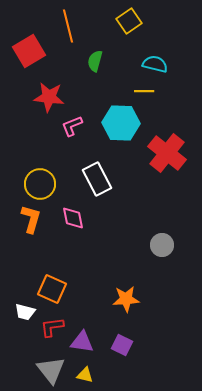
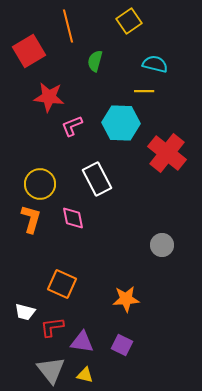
orange square: moved 10 px right, 5 px up
